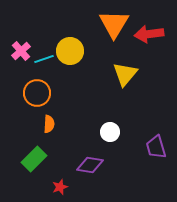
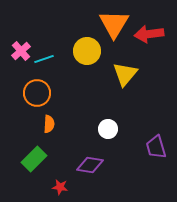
yellow circle: moved 17 px right
white circle: moved 2 px left, 3 px up
red star: rotated 28 degrees clockwise
